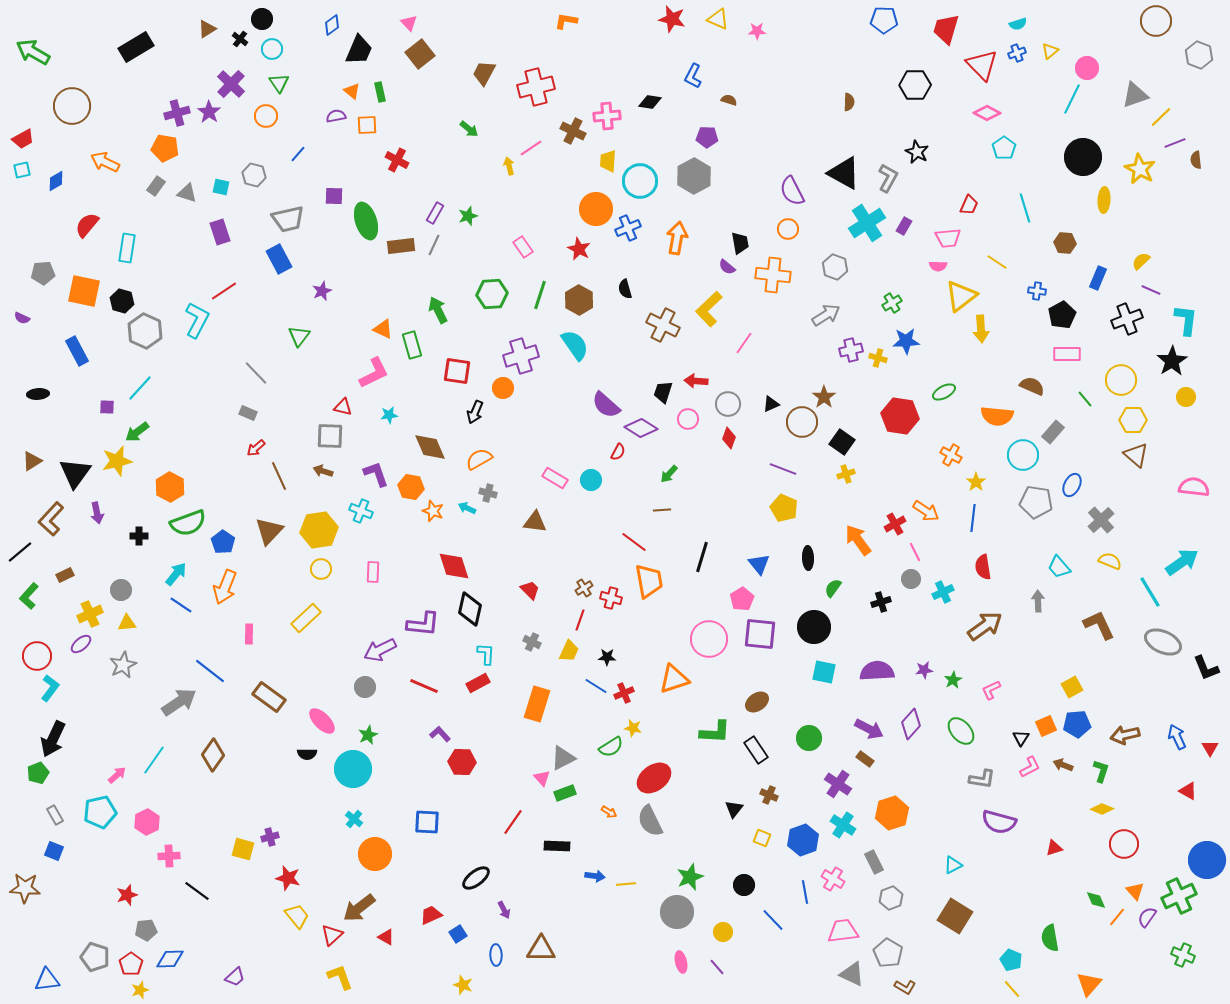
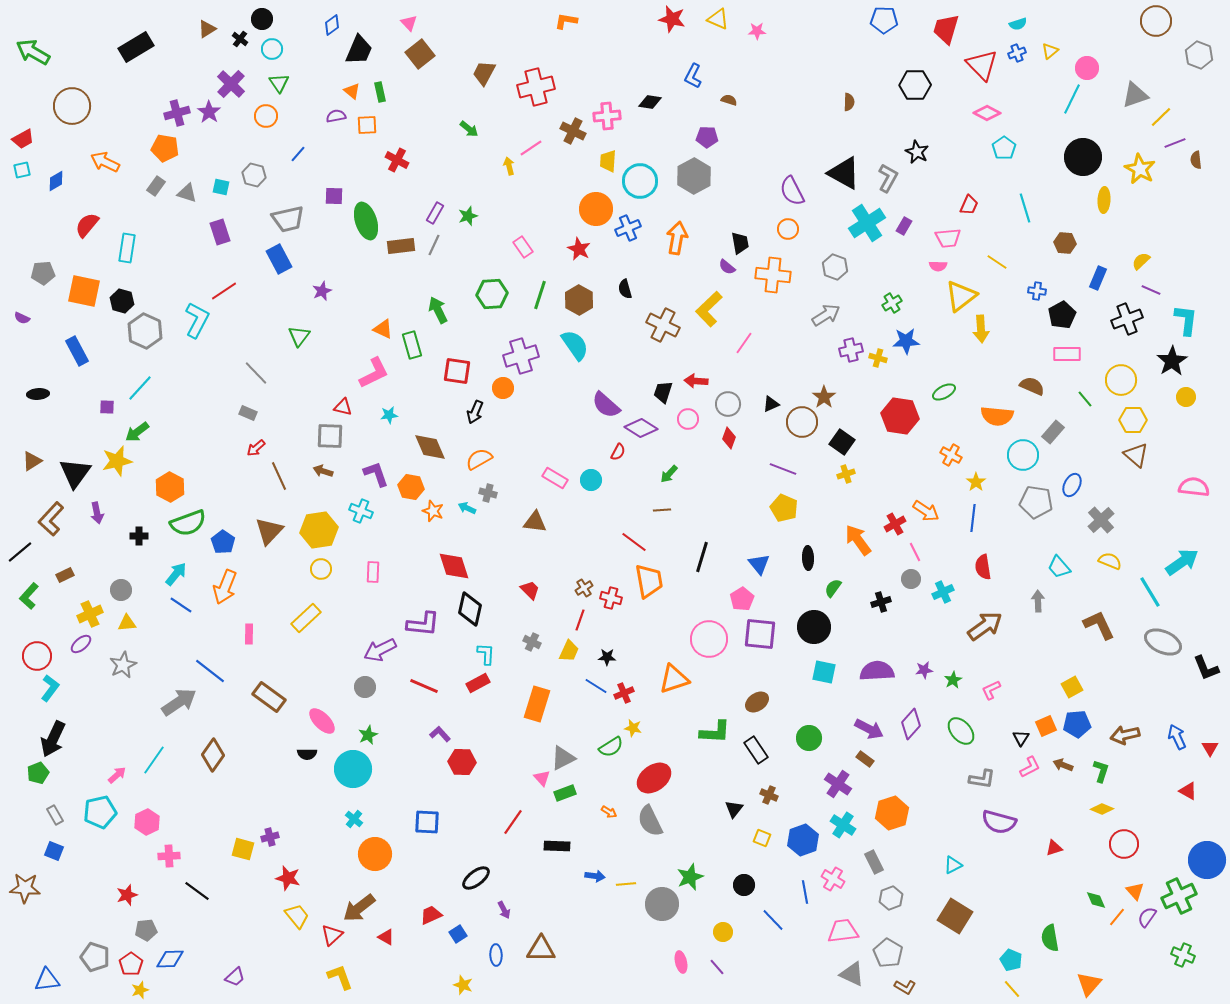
gray circle at (677, 912): moved 15 px left, 8 px up
